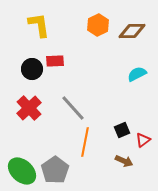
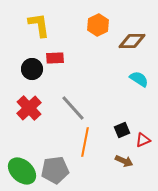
brown diamond: moved 10 px down
red rectangle: moved 3 px up
cyan semicircle: moved 2 px right, 5 px down; rotated 60 degrees clockwise
red triangle: rotated 14 degrees clockwise
gray pentagon: rotated 28 degrees clockwise
